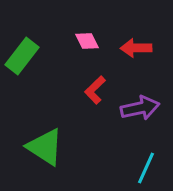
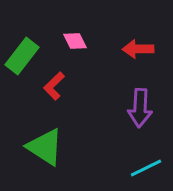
pink diamond: moved 12 px left
red arrow: moved 2 px right, 1 px down
red L-shape: moved 41 px left, 4 px up
purple arrow: rotated 105 degrees clockwise
cyan line: rotated 40 degrees clockwise
